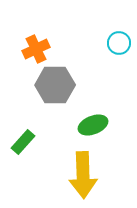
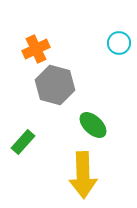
gray hexagon: rotated 15 degrees clockwise
green ellipse: rotated 64 degrees clockwise
